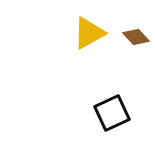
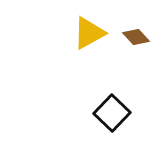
black square: rotated 21 degrees counterclockwise
